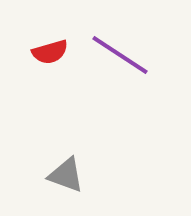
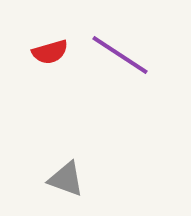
gray triangle: moved 4 px down
